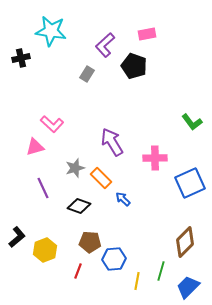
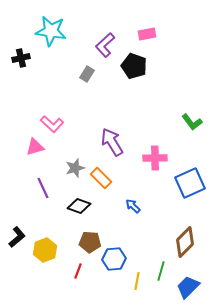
blue arrow: moved 10 px right, 7 px down
